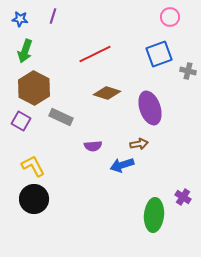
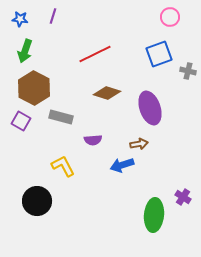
gray rectangle: rotated 10 degrees counterclockwise
purple semicircle: moved 6 px up
yellow L-shape: moved 30 px right
black circle: moved 3 px right, 2 px down
